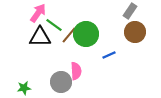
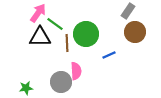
gray rectangle: moved 2 px left
green line: moved 1 px right, 1 px up
brown line: moved 2 px left, 8 px down; rotated 42 degrees counterclockwise
green star: moved 2 px right
